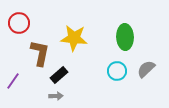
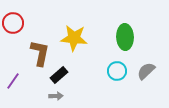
red circle: moved 6 px left
gray semicircle: moved 2 px down
